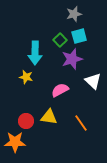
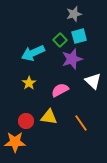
cyan arrow: moved 2 px left; rotated 65 degrees clockwise
yellow star: moved 3 px right, 6 px down; rotated 24 degrees clockwise
